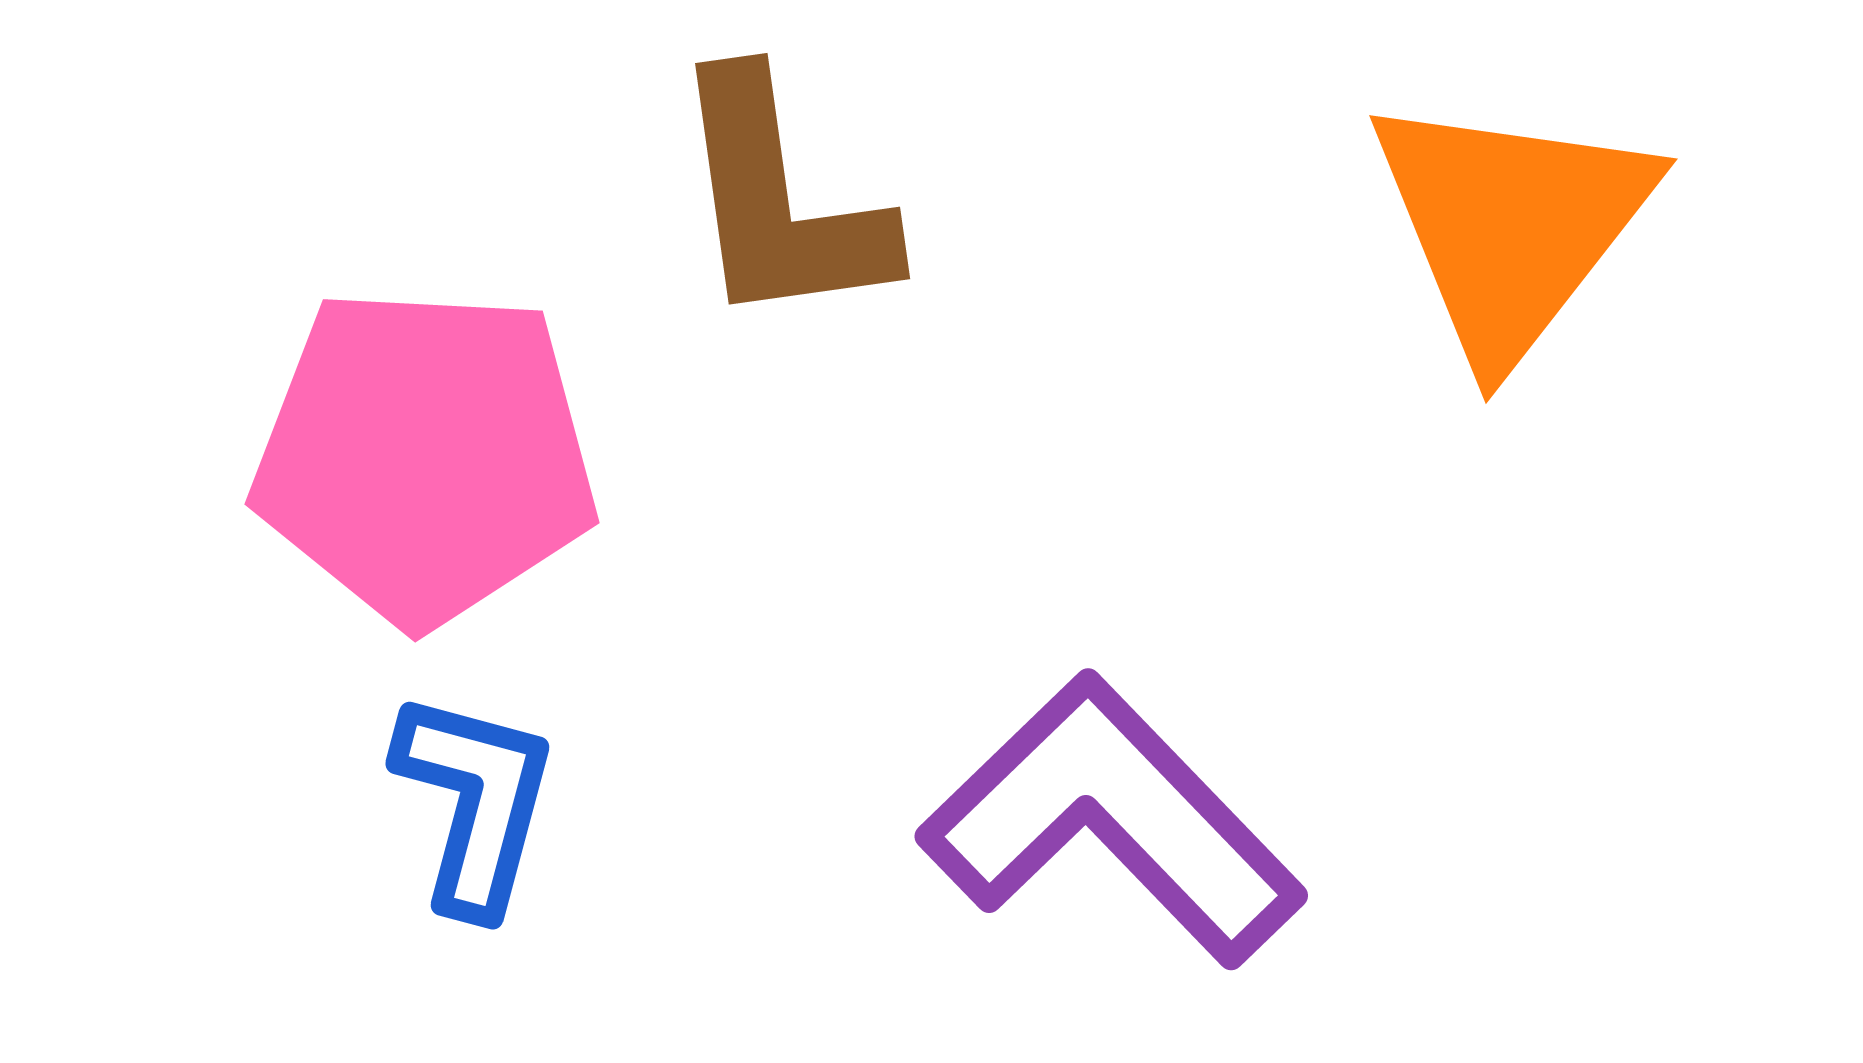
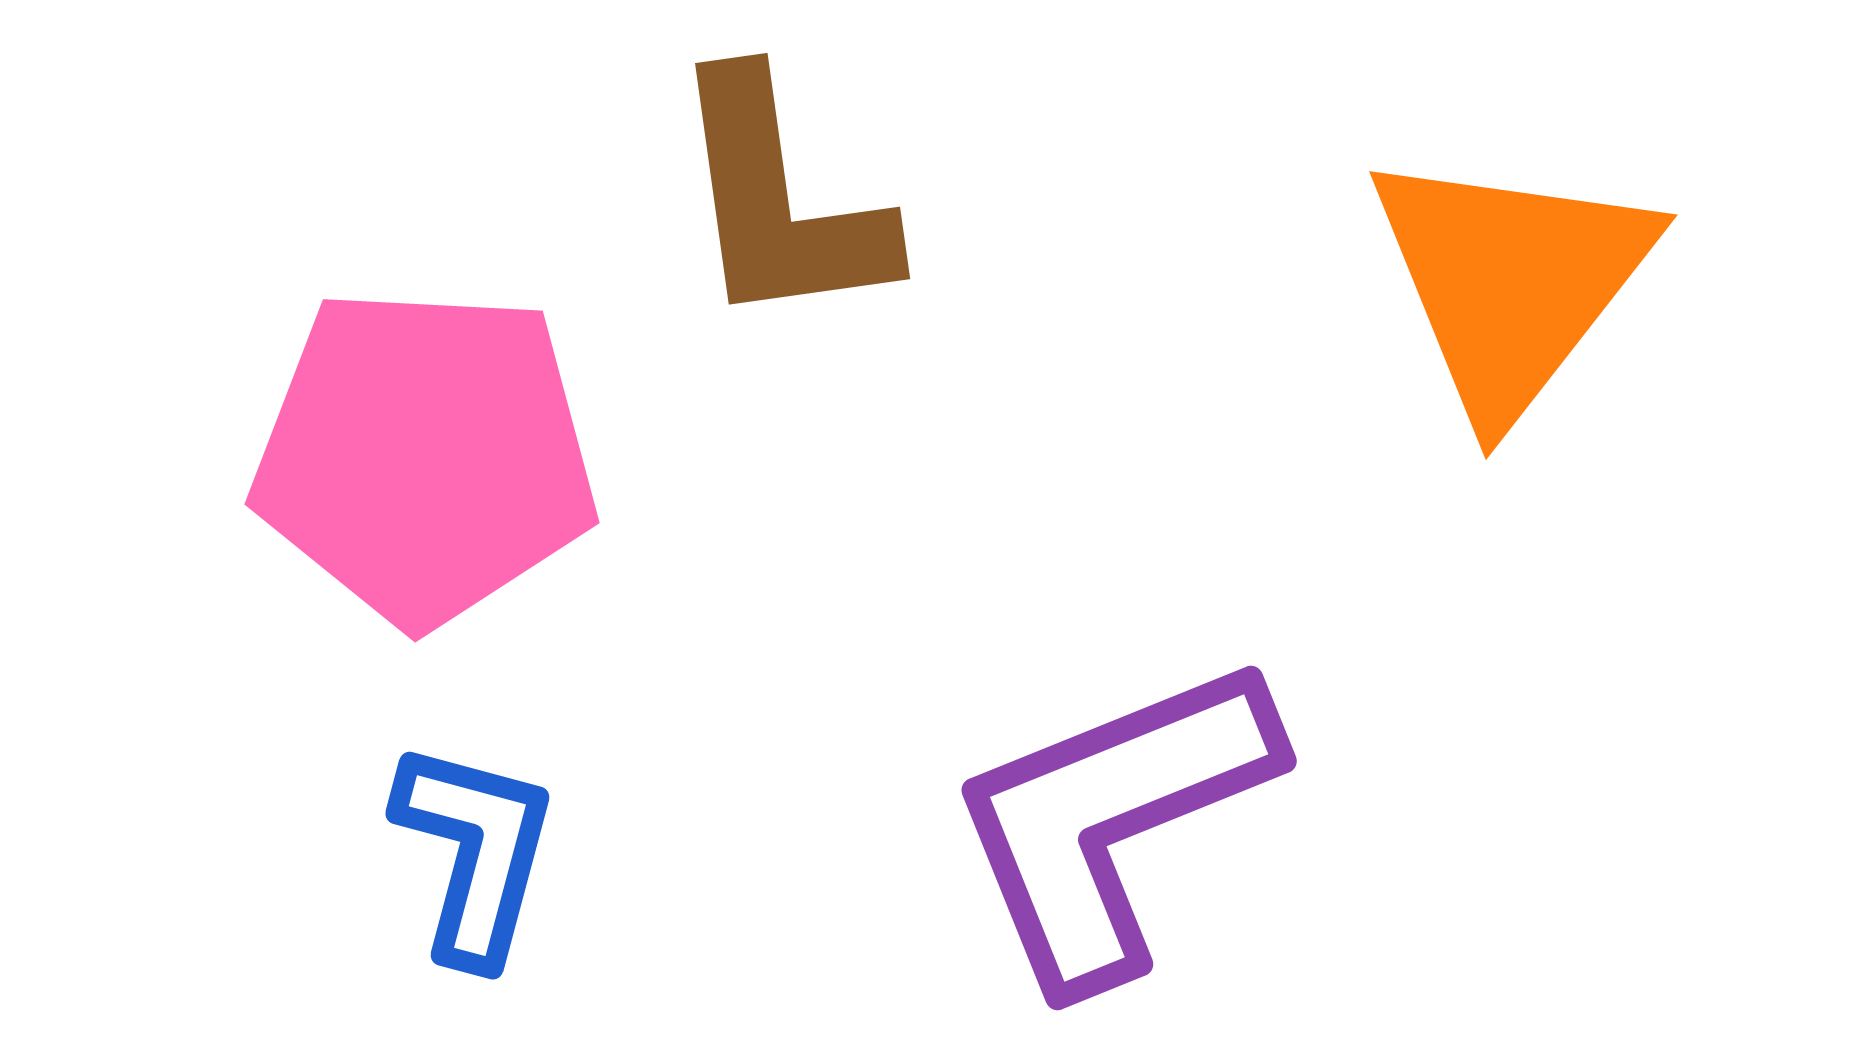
orange triangle: moved 56 px down
blue L-shape: moved 50 px down
purple L-shape: rotated 68 degrees counterclockwise
